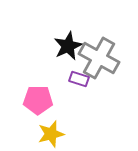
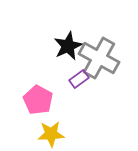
purple rectangle: rotated 54 degrees counterclockwise
pink pentagon: rotated 28 degrees clockwise
yellow star: rotated 12 degrees clockwise
